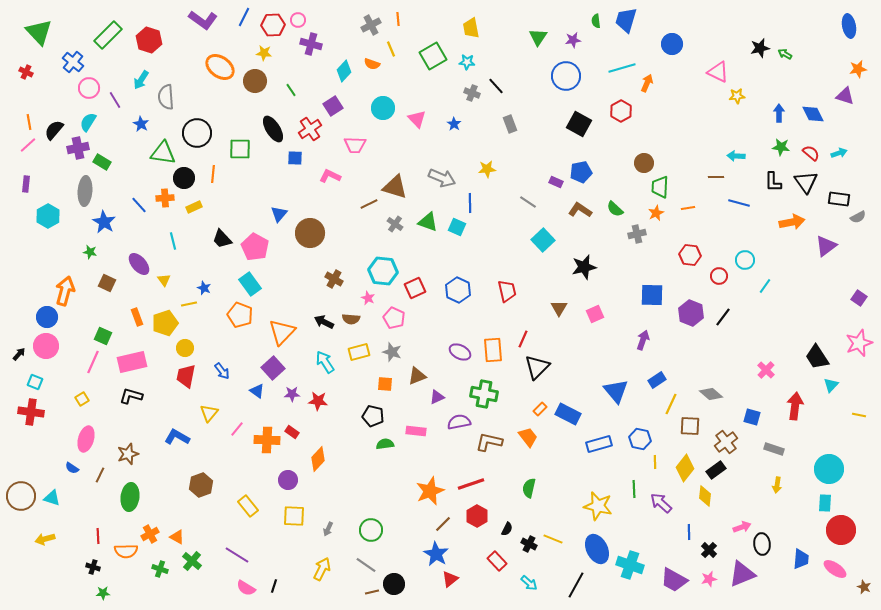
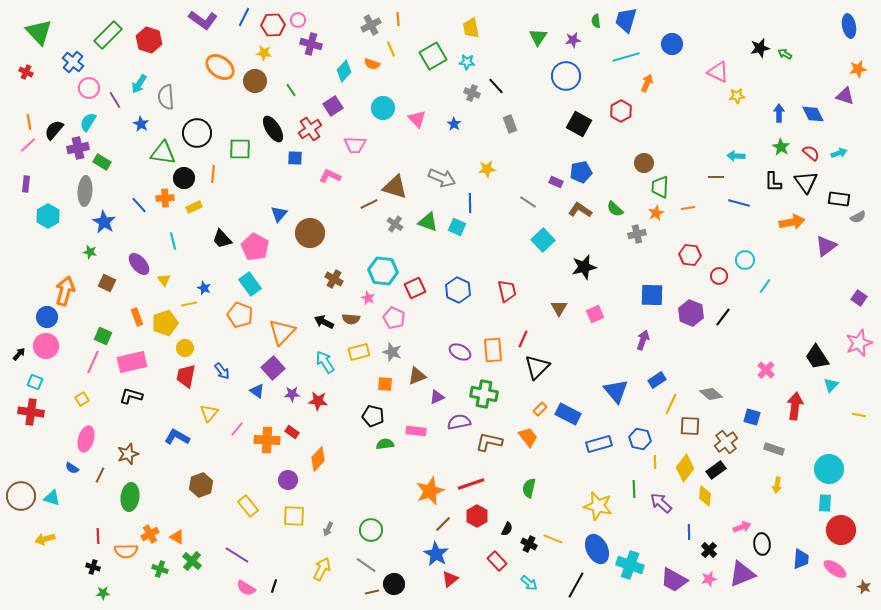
cyan line at (622, 68): moved 4 px right, 11 px up
cyan arrow at (141, 80): moved 2 px left, 4 px down
green star at (781, 147): rotated 24 degrees clockwise
